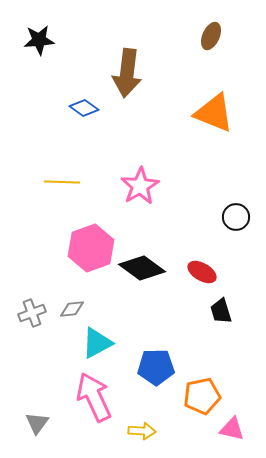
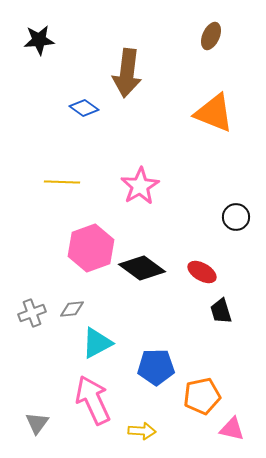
pink arrow: moved 1 px left, 3 px down
